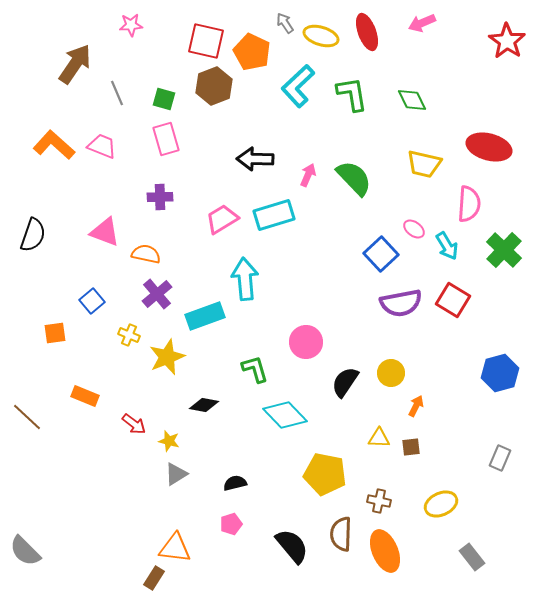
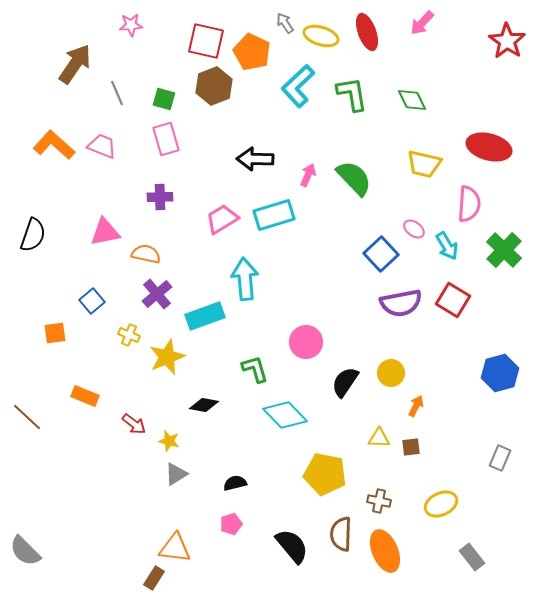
pink arrow at (422, 23): rotated 24 degrees counterclockwise
pink triangle at (105, 232): rotated 32 degrees counterclockwise
